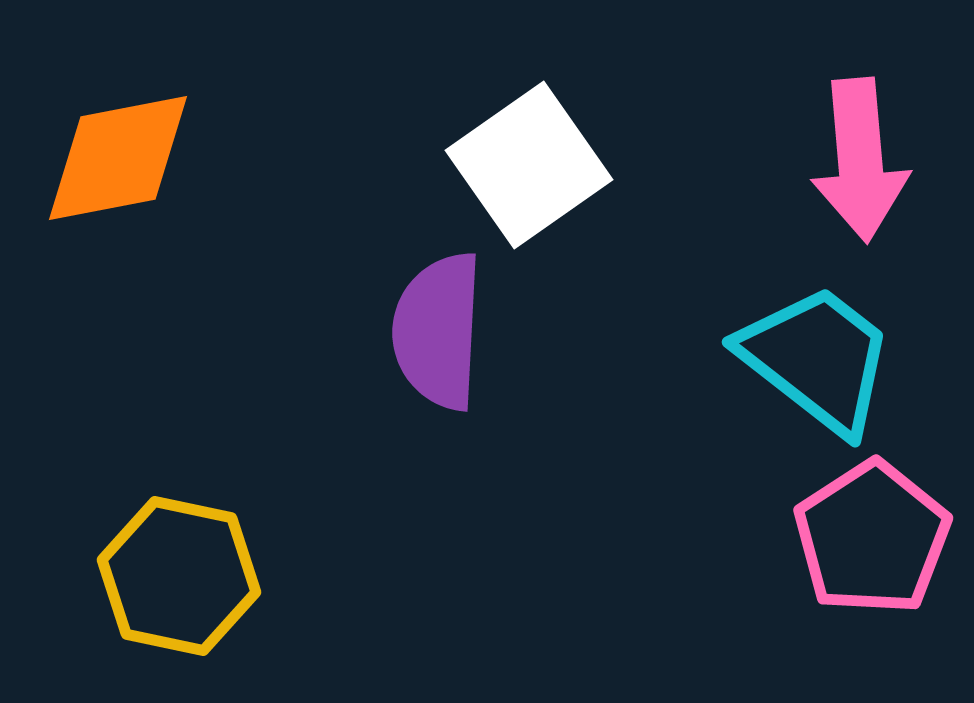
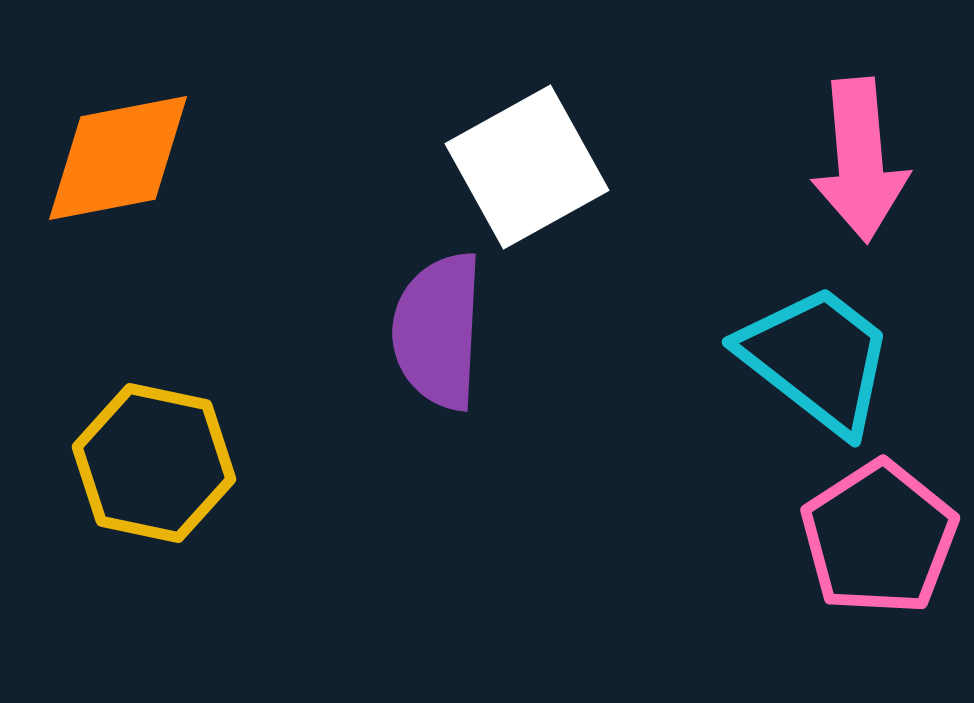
white square: moved 2 px left, 2 px down; rotated 6 degrees clockwise
pink pentagon: moved 7 px right
yellow hexagon: moved 25 px left, 113 px up
